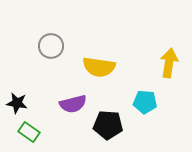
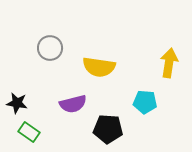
gray circle: moved 1 px left, 2 px down
black pentagon: moved 4 px down
